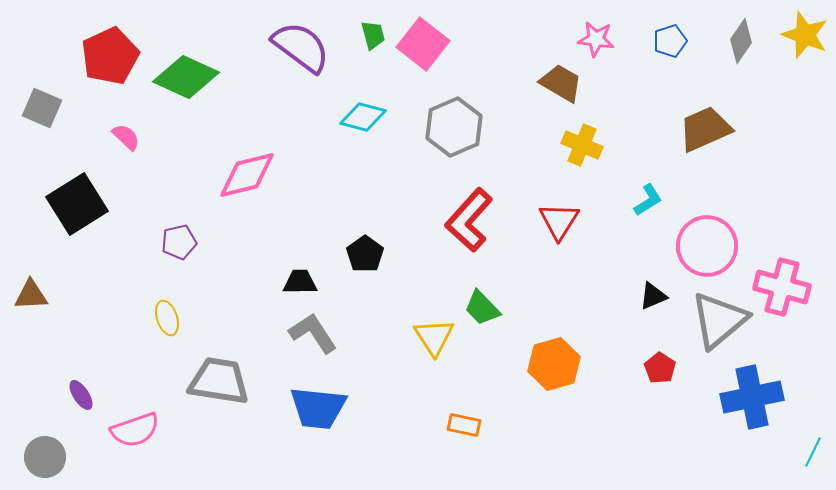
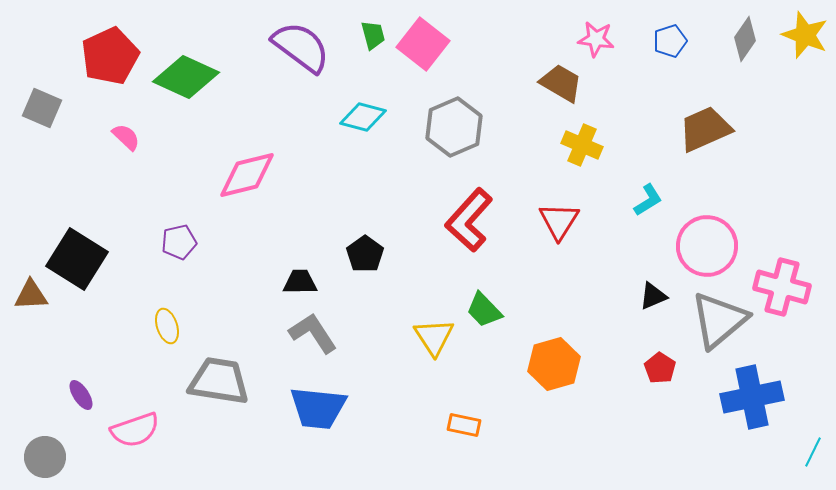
gray diamond at (741, 41): moved 4 px right, 2 px up
black square at (77, 204): moved 55 px down; rotated 26 degrees counterclockwise
green trapezoid at (482, 308): moved 2 px right, 2 px down
yellow ellipse at (167, 318): moved 8 px down
